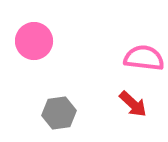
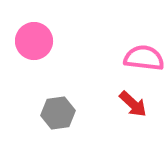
gray hexagon: moved 1 px left
